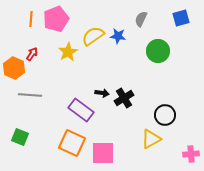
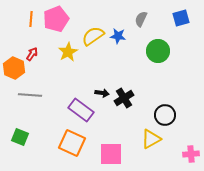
pink square: moved 8 px right, 1 px down
